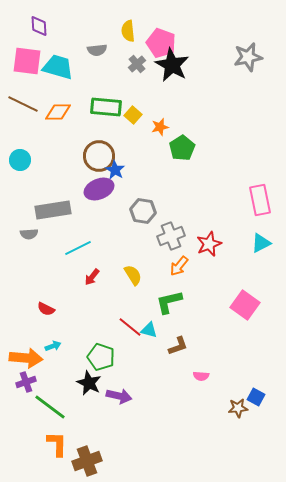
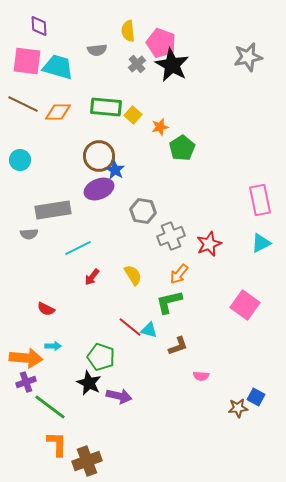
orange arrow at (179, 266): moved 8 px down
cyan arrow at (53, 346): rotated 21 degrees clockwise
